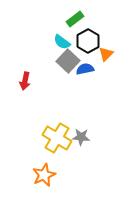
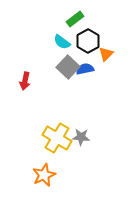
gray square: moved 6 px down
